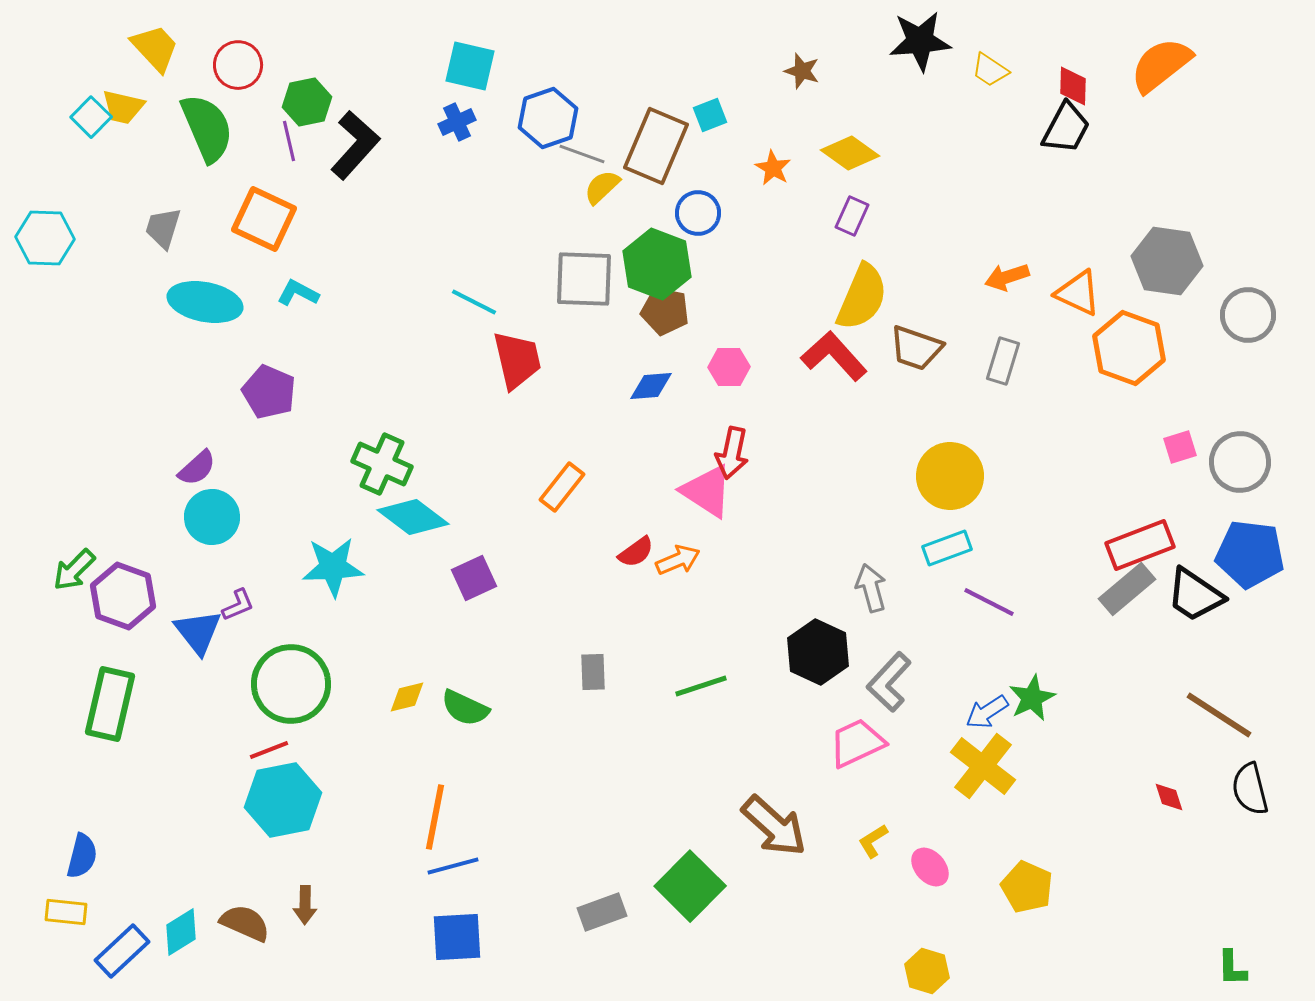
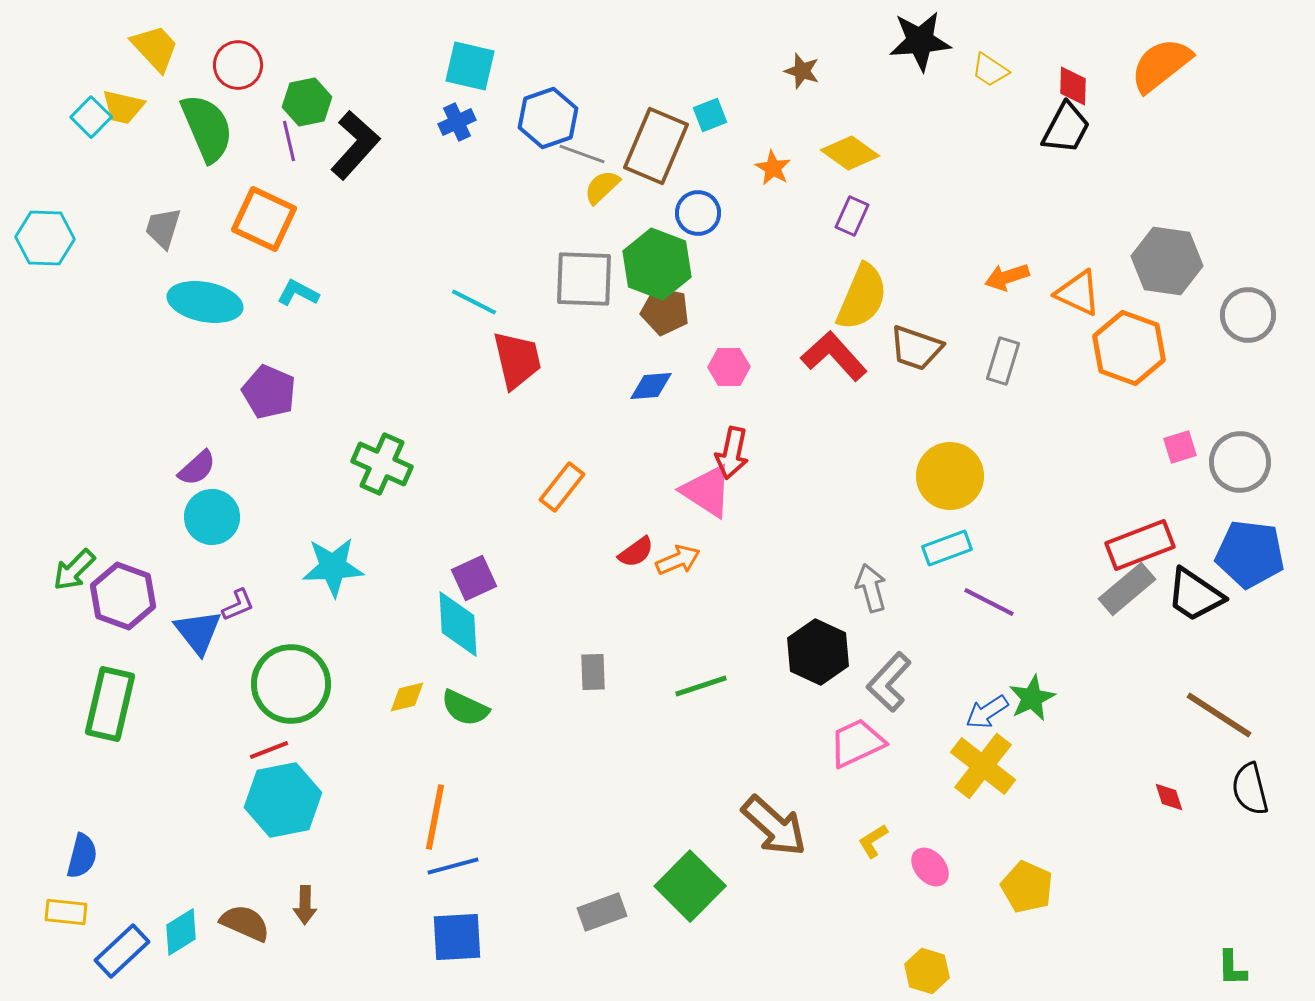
cyan diamond at (413, 517): moved 45 px right, 107 px down; rotated 50 degrees clockwise
